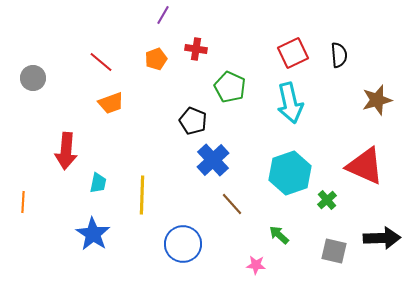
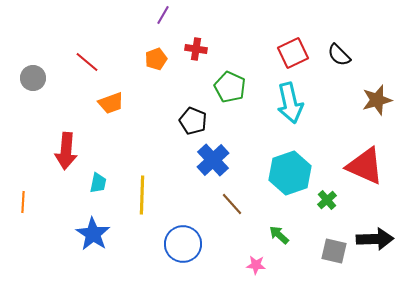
black semicircle: rotated 140 degrees clockwise
red line: moved 14 px left
black arrow: moved 7 px left, 1 px down
